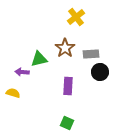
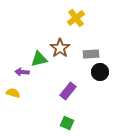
yellow cross: moved 1 px down
brown star: moved 5 px left
purple rectangle: moved 5 px down; rotated 36 degrees clockwise
